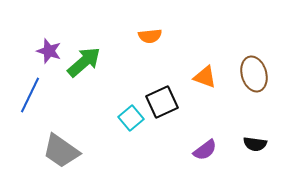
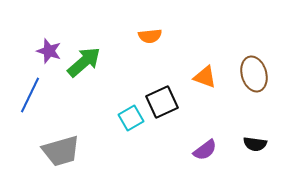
cyan square: rotated 10 degrees clockwise
gray trapezoid: rotated 51 degrees counterclockwise
